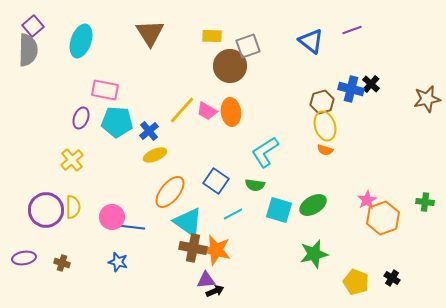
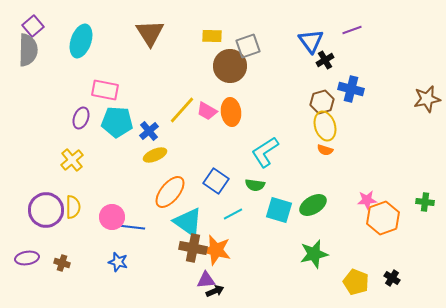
blue triangle at (311, 41): rotated 16 degrees clockwise
black cross at (371, 84): moved 46 px left, 24 px up; rotated 18 degrees clockwise
pink star at (367, 200): rotated 24 degrees clockwise
purple ellipse at (24, 258): moved 3 px right
